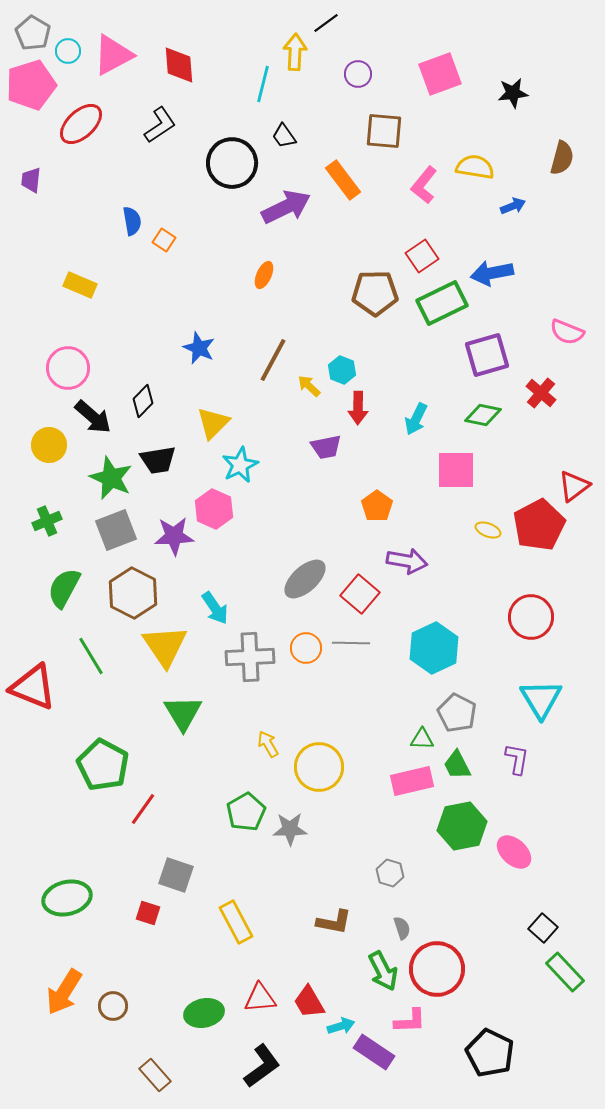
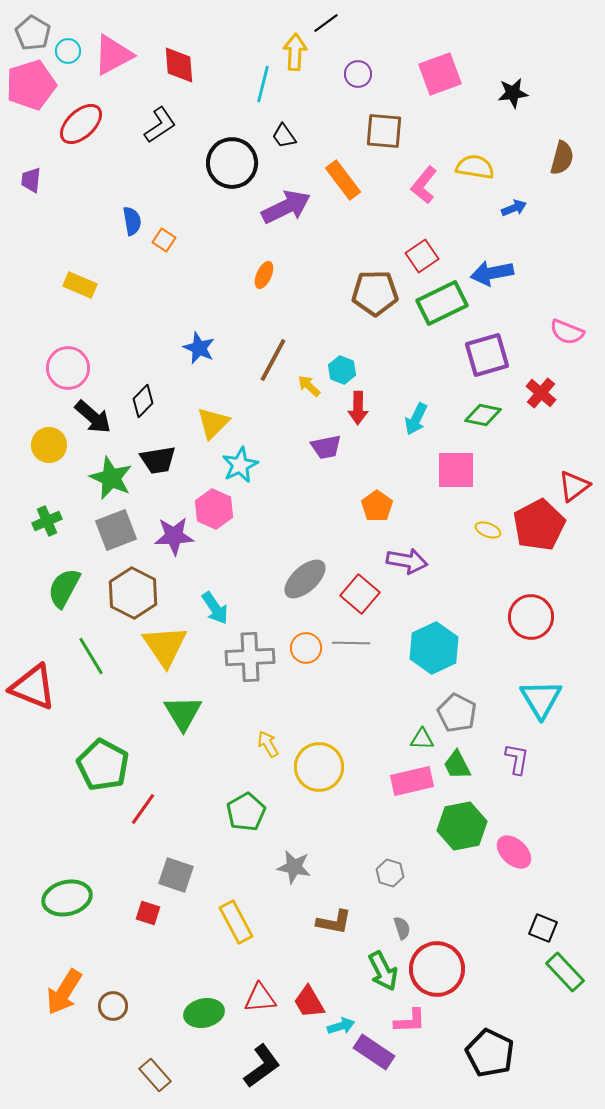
blue arrow at (513, 206): moved 1 px right, 2 px down
gray star at (290, 829): moved 4 px right, 38 px down; rotated 12 degrees clockwise
black square at (543, 928): rotated 20 degrees counterclockwise
